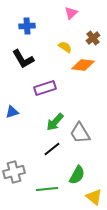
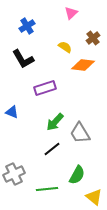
blue cross: rotated 28 degrees counterclockwise
blue triangle: rotated 40 degrees clockwise
gray cross: moved 2 px down; rotated 10 degrees counterclockwise
